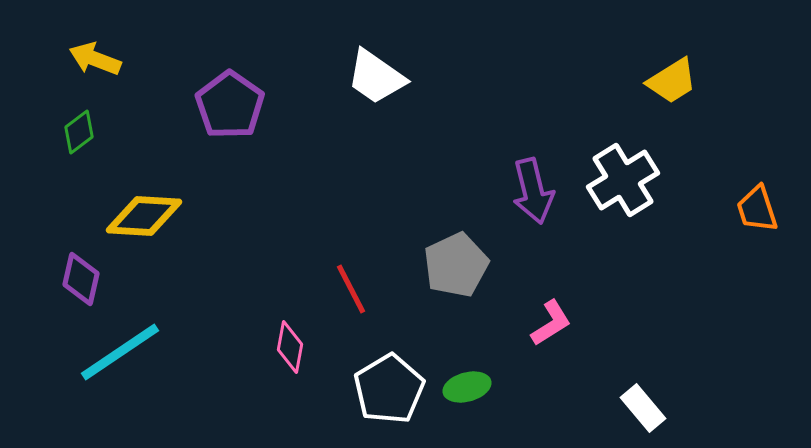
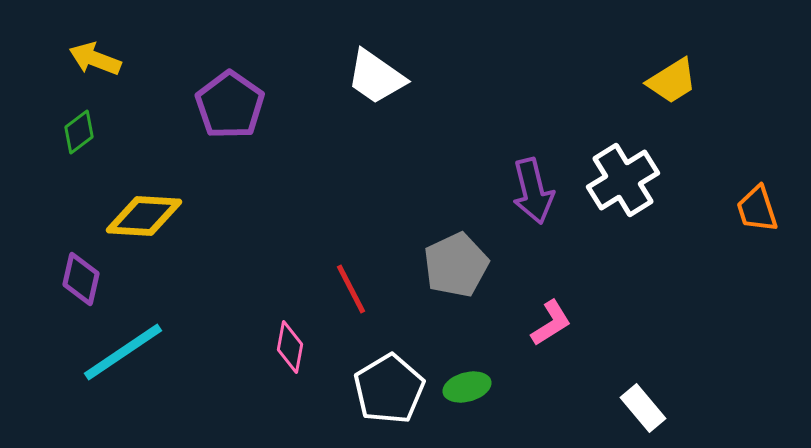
cyan line: moved 3 px right
